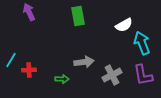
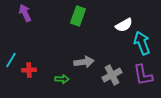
purple arrow: moved 4 px left, 1 px down
green rectangle: rotated 30 degrees clockwise
